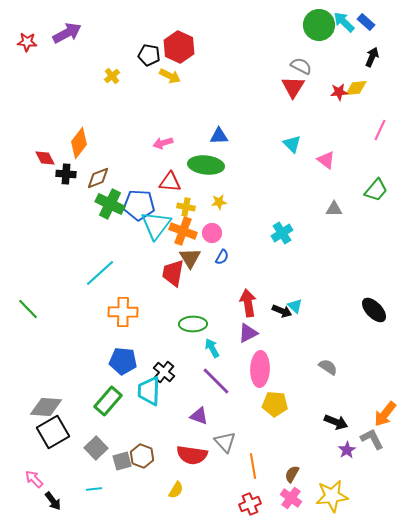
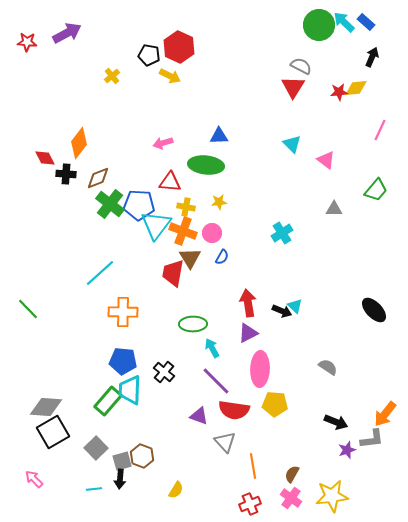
green cross at (110, 204): rotated 12 degrees clockwise
cyan trapezoid at (149, 391): moved 19 px left, 1 px up
gray L-shape at (372, 439): rotated 110 degrees clockwise
purple star at (347, 450): rotated 12 degrees clockwise
red semicircle at (192, 455): moved 42 px right, 45 px up
black arrow at (53, 501): moved 67 px right, 22 px up; rotated 42 degrees clockwise
